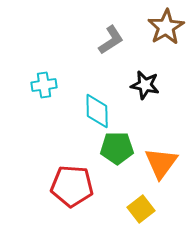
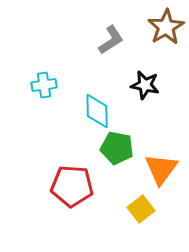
green pentagon: rotated 12 degrees clockwise
orange triangle: moved 6 px down
